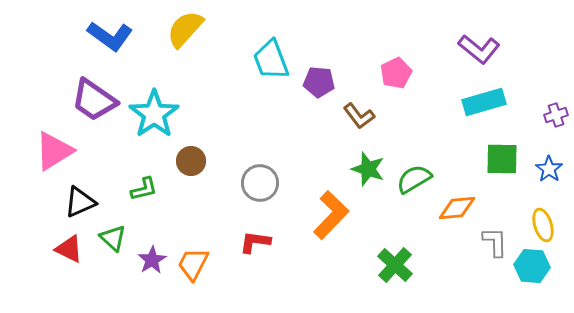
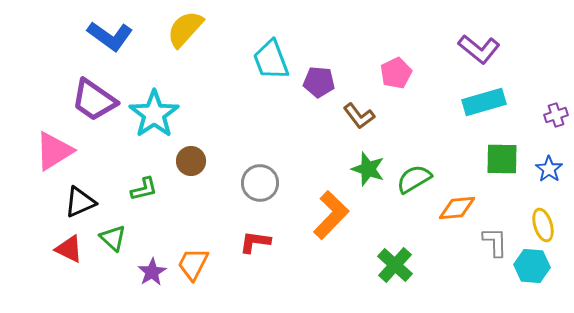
purple star: moved 12 px down
